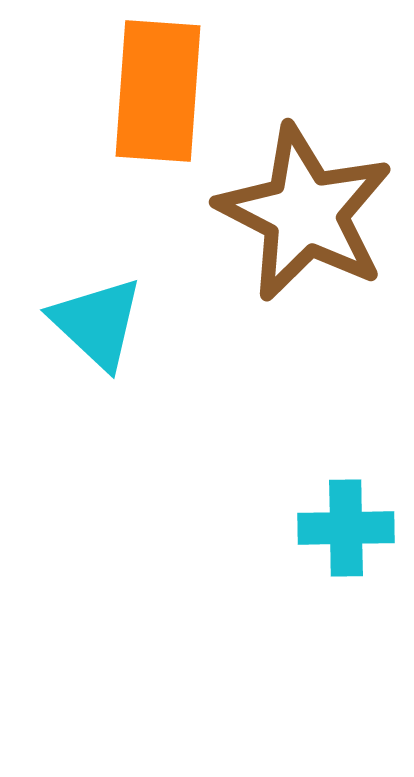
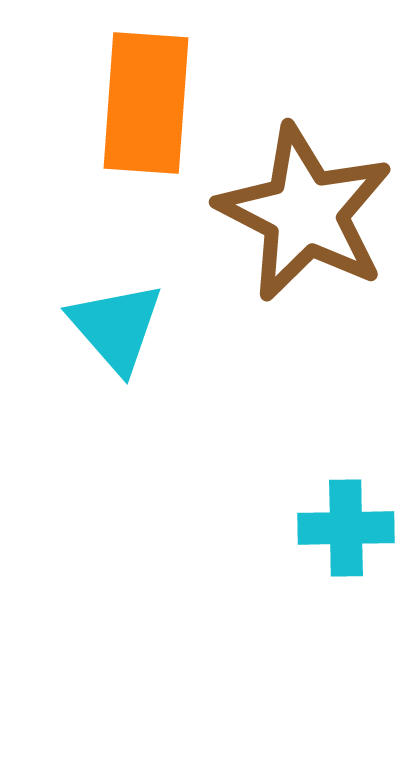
orange rectangle: moved 12 px left, 12 px down
cyan triangle: moved 19 px right, 4 px down; rotated 6 degrees clockwise
